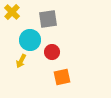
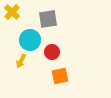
orange square: moved 2 px left, 1 px up
